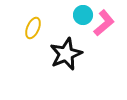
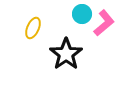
cyan circle: moved 1 px left, 1 px up
black star: rotated 12 degrees counterclockwise
